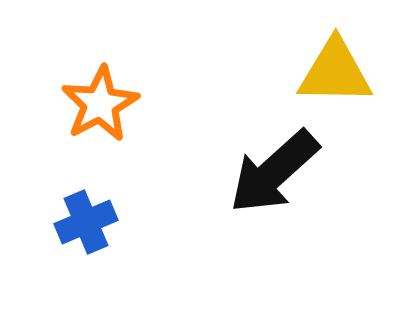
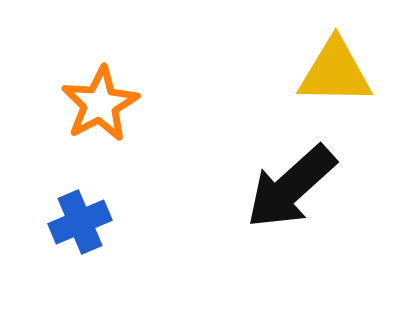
black arrow: moved 17 px right, 15 px down
blue cross: moved 6 px left
